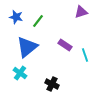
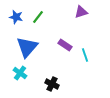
green line: moved 4 px up
blue triangle: rotated 10 degrees counterclockwise
